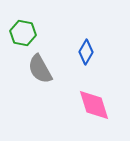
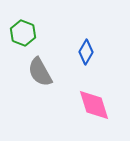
green hexagon: rotated 10 degrees clockwise
gray semicircle: moved 3 px down
